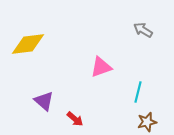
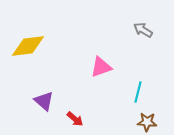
yellow diamond: moved 2 px down
brown star: rotated 18 degrees clockwise
